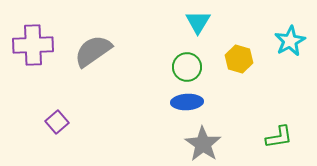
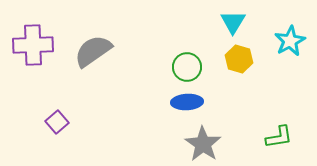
cyan triangle: moved 35 px right
